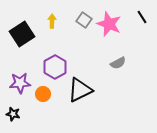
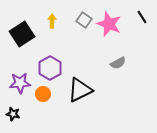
purple hexagon: moved 5 px left, 1 px down
